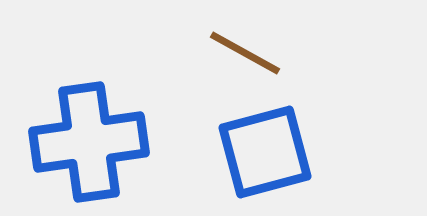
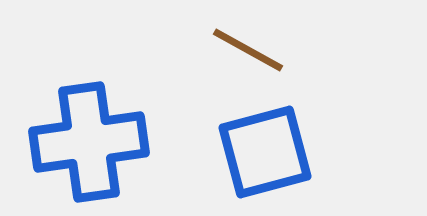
brown line: moved 3 px right, 3 px up
